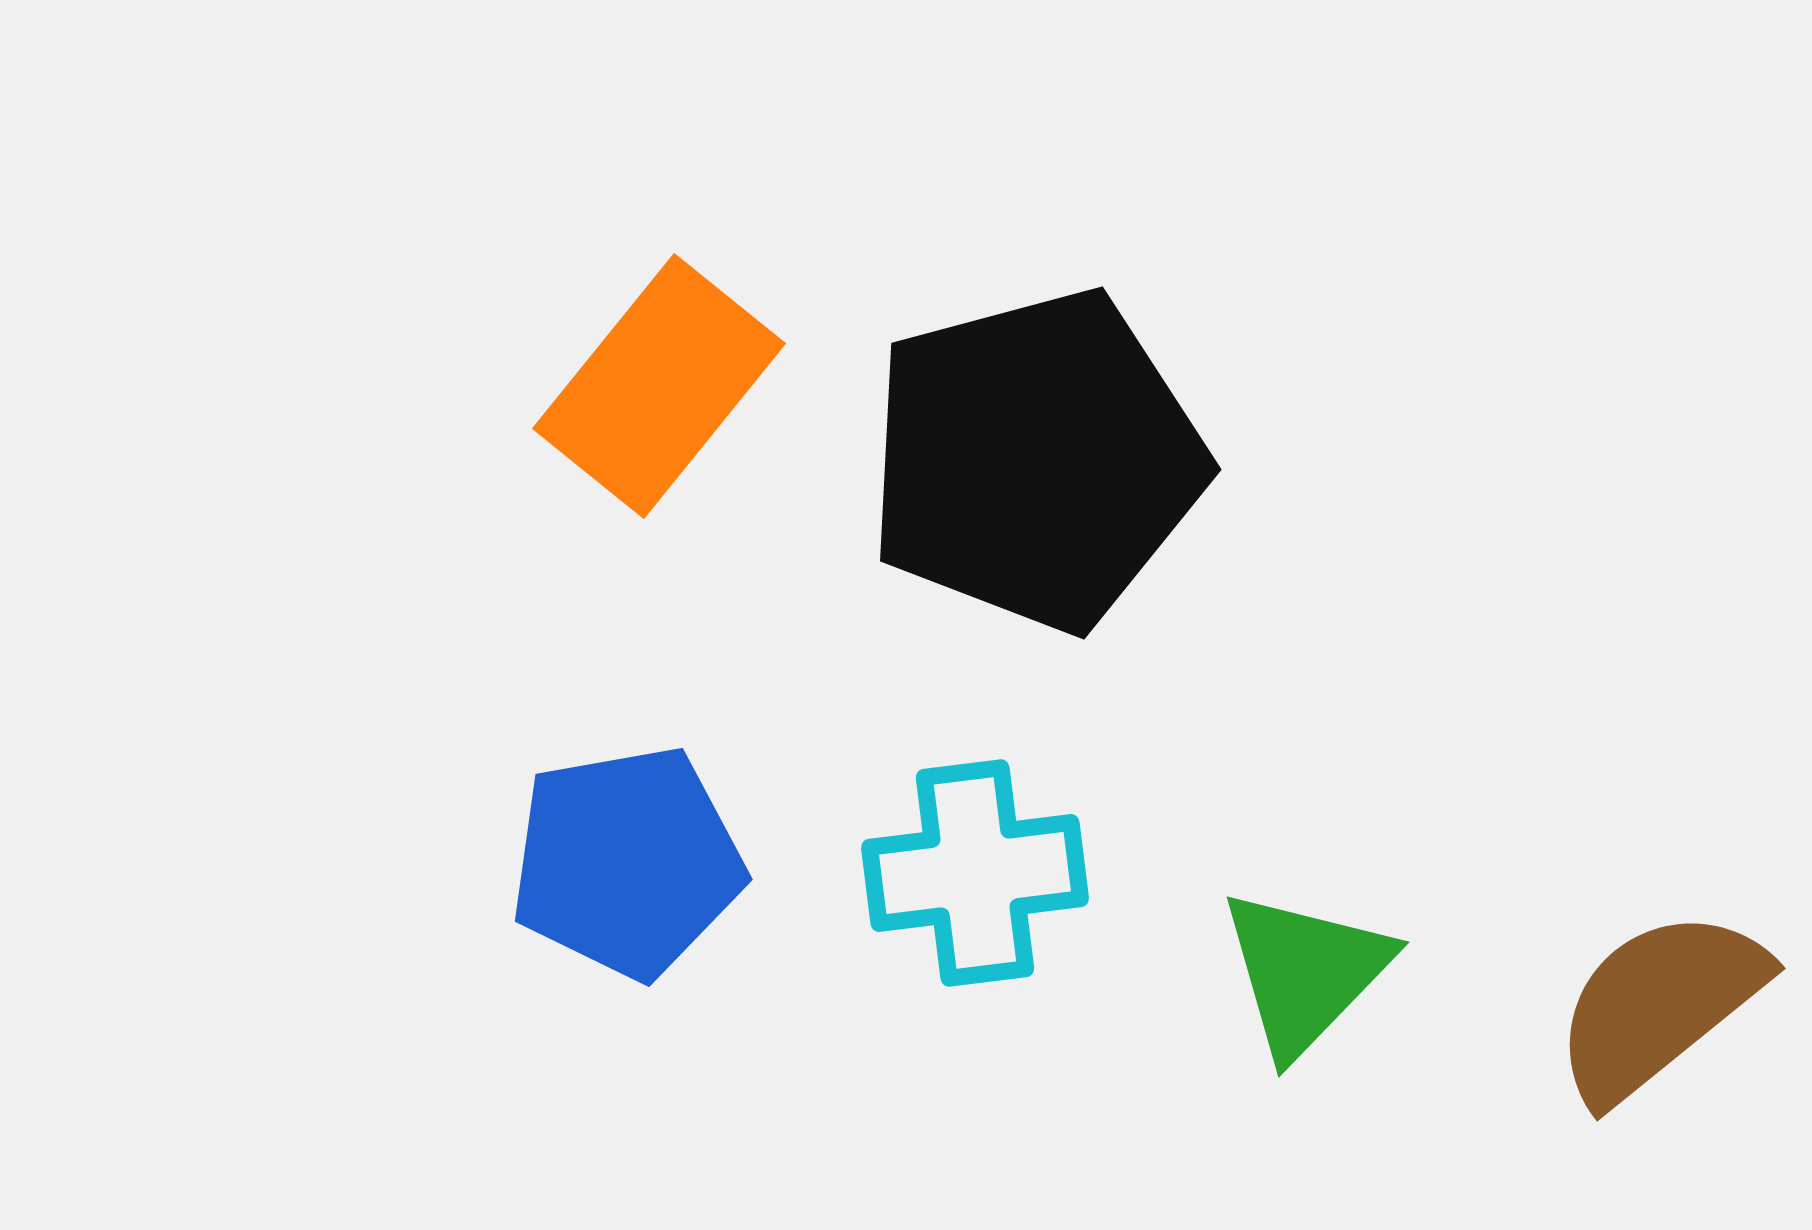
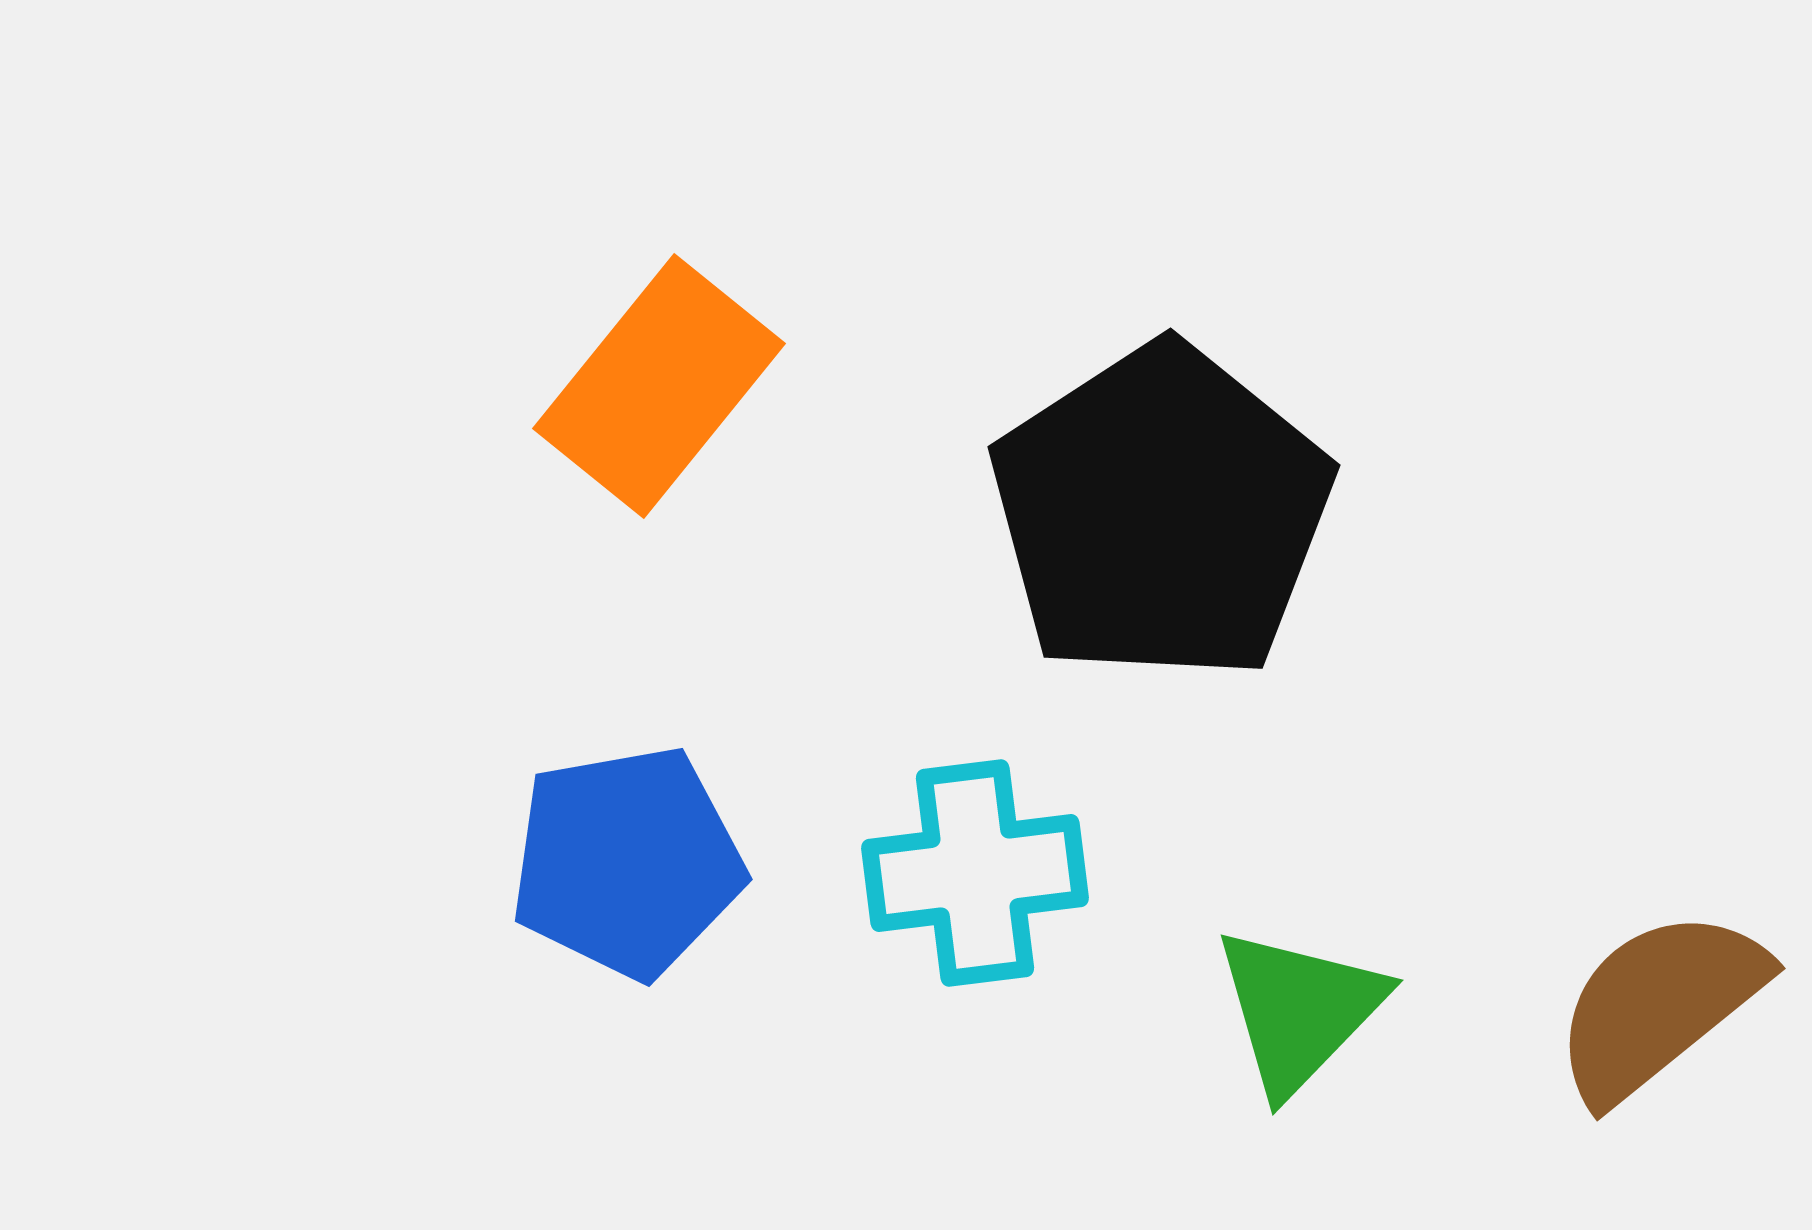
black pentagon: moved 125 px right, 53 px down; rotated 18 degrees counterclockwise
green triangle: moved 6 px left, 38 px down
